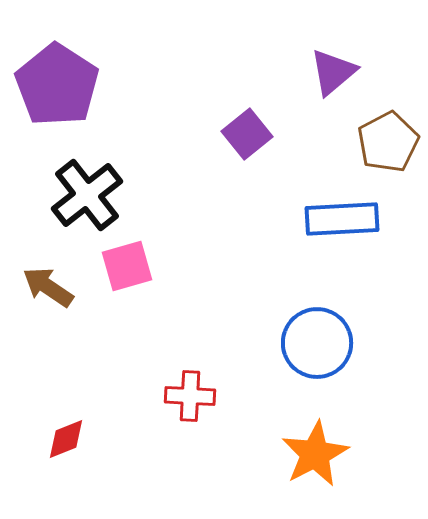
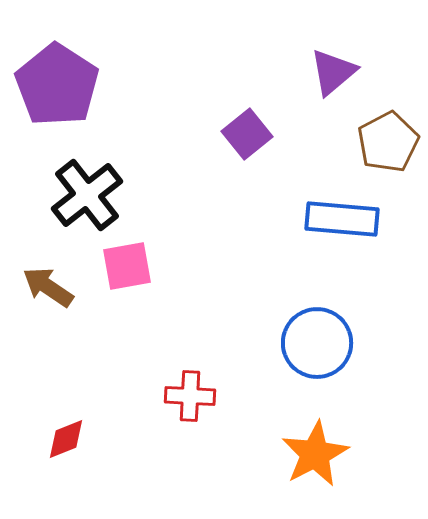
blue rectangle: rotated 8 degrees clockwise
pink square: rotated 6 degrees clockwise
